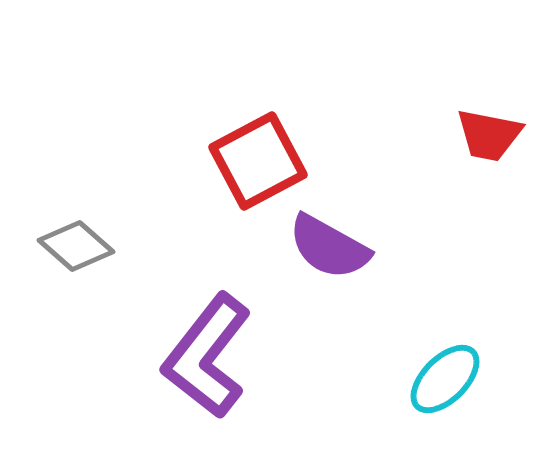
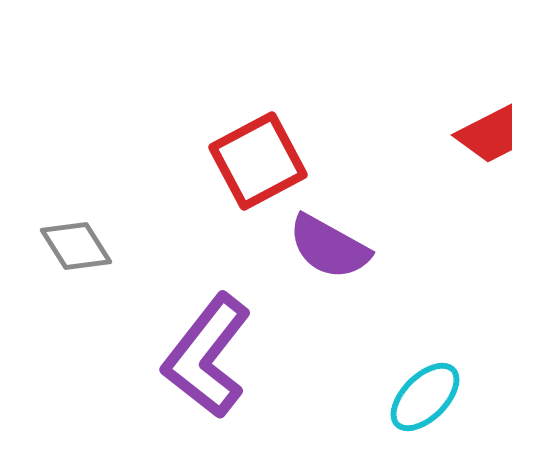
red trapezoid: rotated 38 degrees counterclockwise
gray diamond: rotated 16 degrees clockwise
cyan ellipse: moved 20 px left, 18 px down
